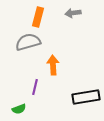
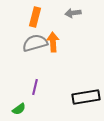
orange rectangle: moved 3 px left
gray semicircle: moved 7 px right, 1 px down
orange arrow: moved 23 px up
green semicircle: rotated 16 degrees counterclockwise
